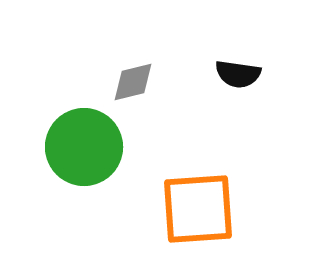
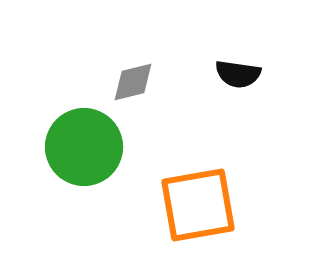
orange square: moved 4 px up; rotated 6 degrees counterclockwise
